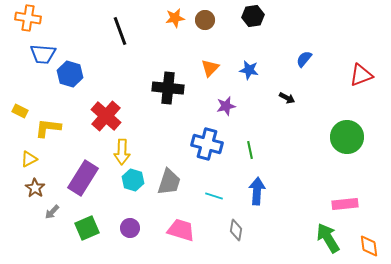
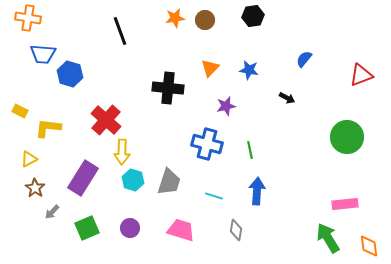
red cross: moved 4 px down
